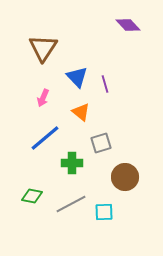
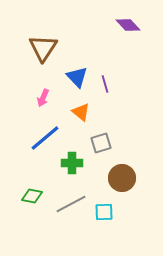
brown circle: moved 3 px left, 1 px down
